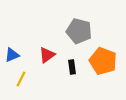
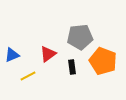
gray pentagon: moved 1 px right, 6 px down; rotated 20 degrees counterclockwise
red triangle: moved 1 px right, 1 px up
yellow line: moved 7 px right, 3 px up; rotated 35 degrees clockwise
